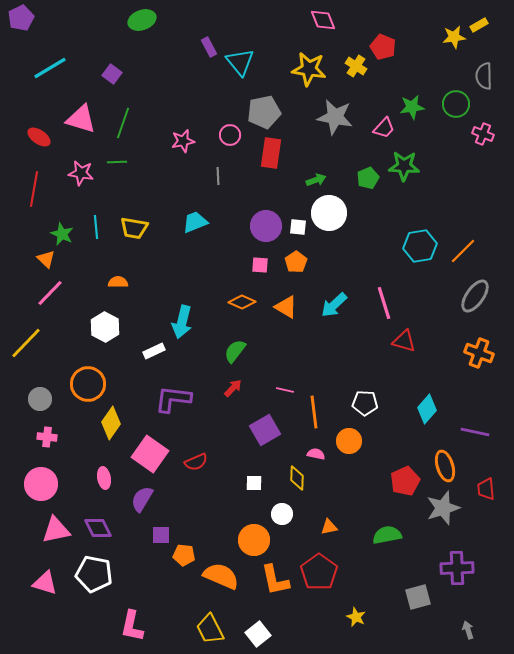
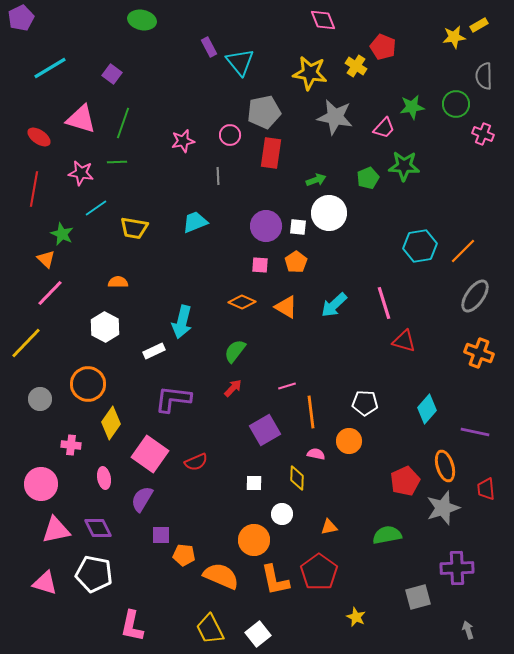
green ellipse at (142, 20): rotated 32 degrees clockwise
yellow star at (309, 69): moved 1 px right, 4 px down
cyan line at (96, 227): moved 19 px up; rotated 60 degrees clockwise
pink line at (285, 390): moved 2 px right, 4 px up; rotated 30 degrees counterclockwise
orange line at (314, 412): moved 3 px left
pink cross at (47, 437): moved 24 px right, 8 px down
